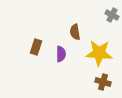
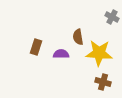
gray cross: moved 2 px down
brown semicircle: moved 3 px right, 5 px down
purple semicircle: rotated 91 degrees counterclockwise
